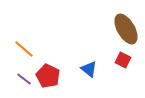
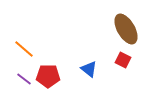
red pentagon: rotated 25 degrees counterclockwise
